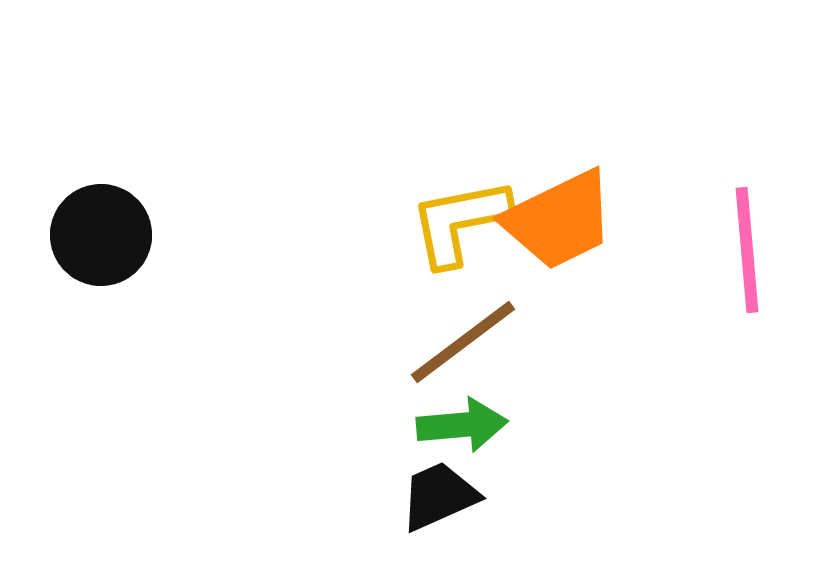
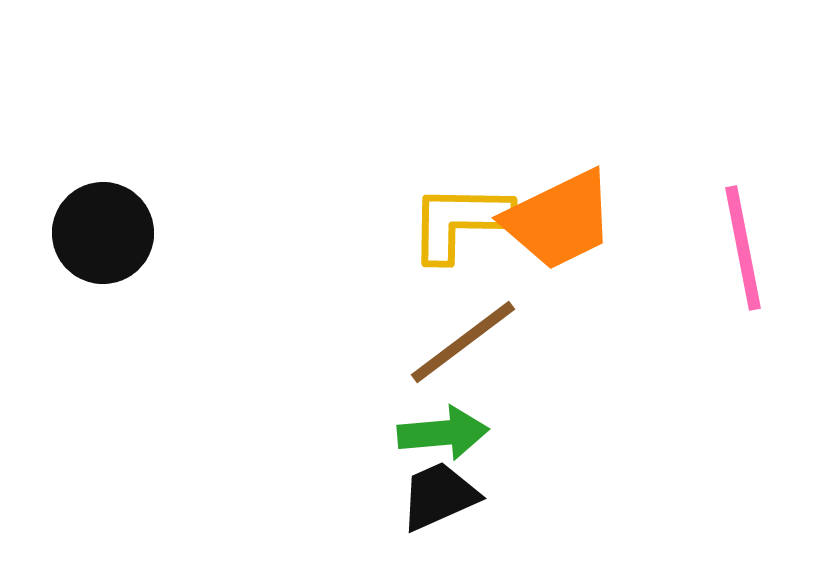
yellow L-shape: rotated 12 degrees clockwise
black circle: moved 2 px right, 2 px up
pink line: moved 4 px left, 2 px up; rotated 6 degrees counterclockwise
green arrow: moved 19 px left, 8 px down
